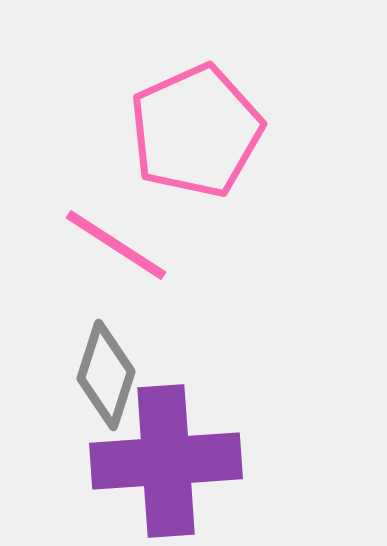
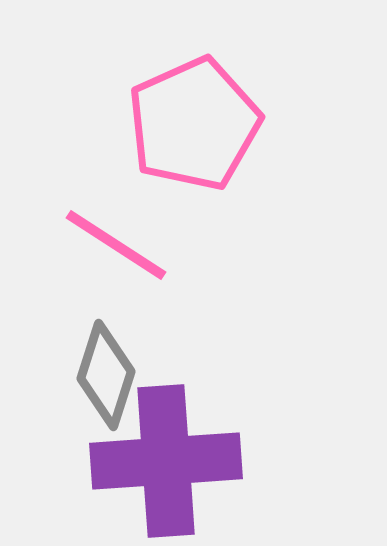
pink pentagon: moved 2 px left, 7 px up
